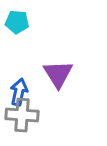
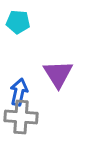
cyan pentagon: moved 1 px right
gray cross: moved 1 px left, 2 px down
